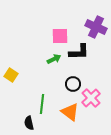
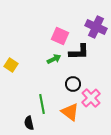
pink square: rotated 24 degrees clockwise
yellow square: moved 10 px up
green line: rotated 18 degrees counterclockwise
